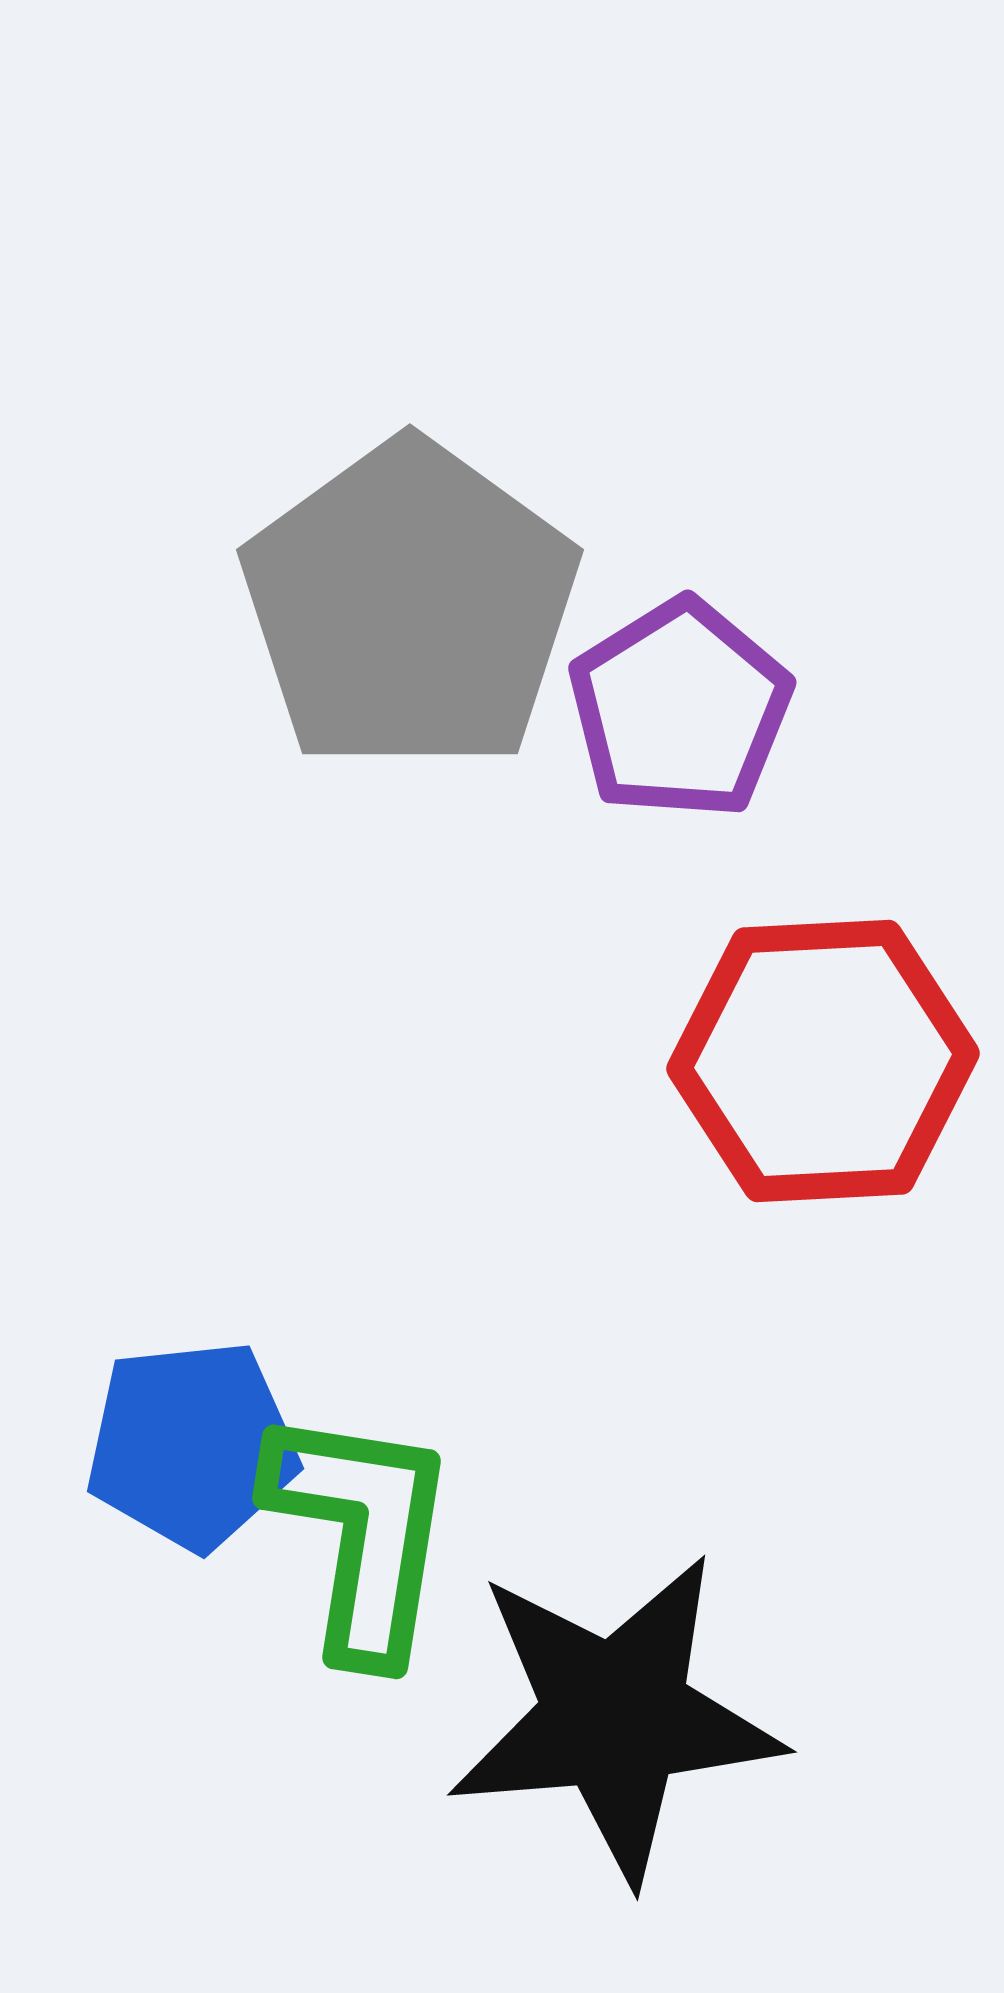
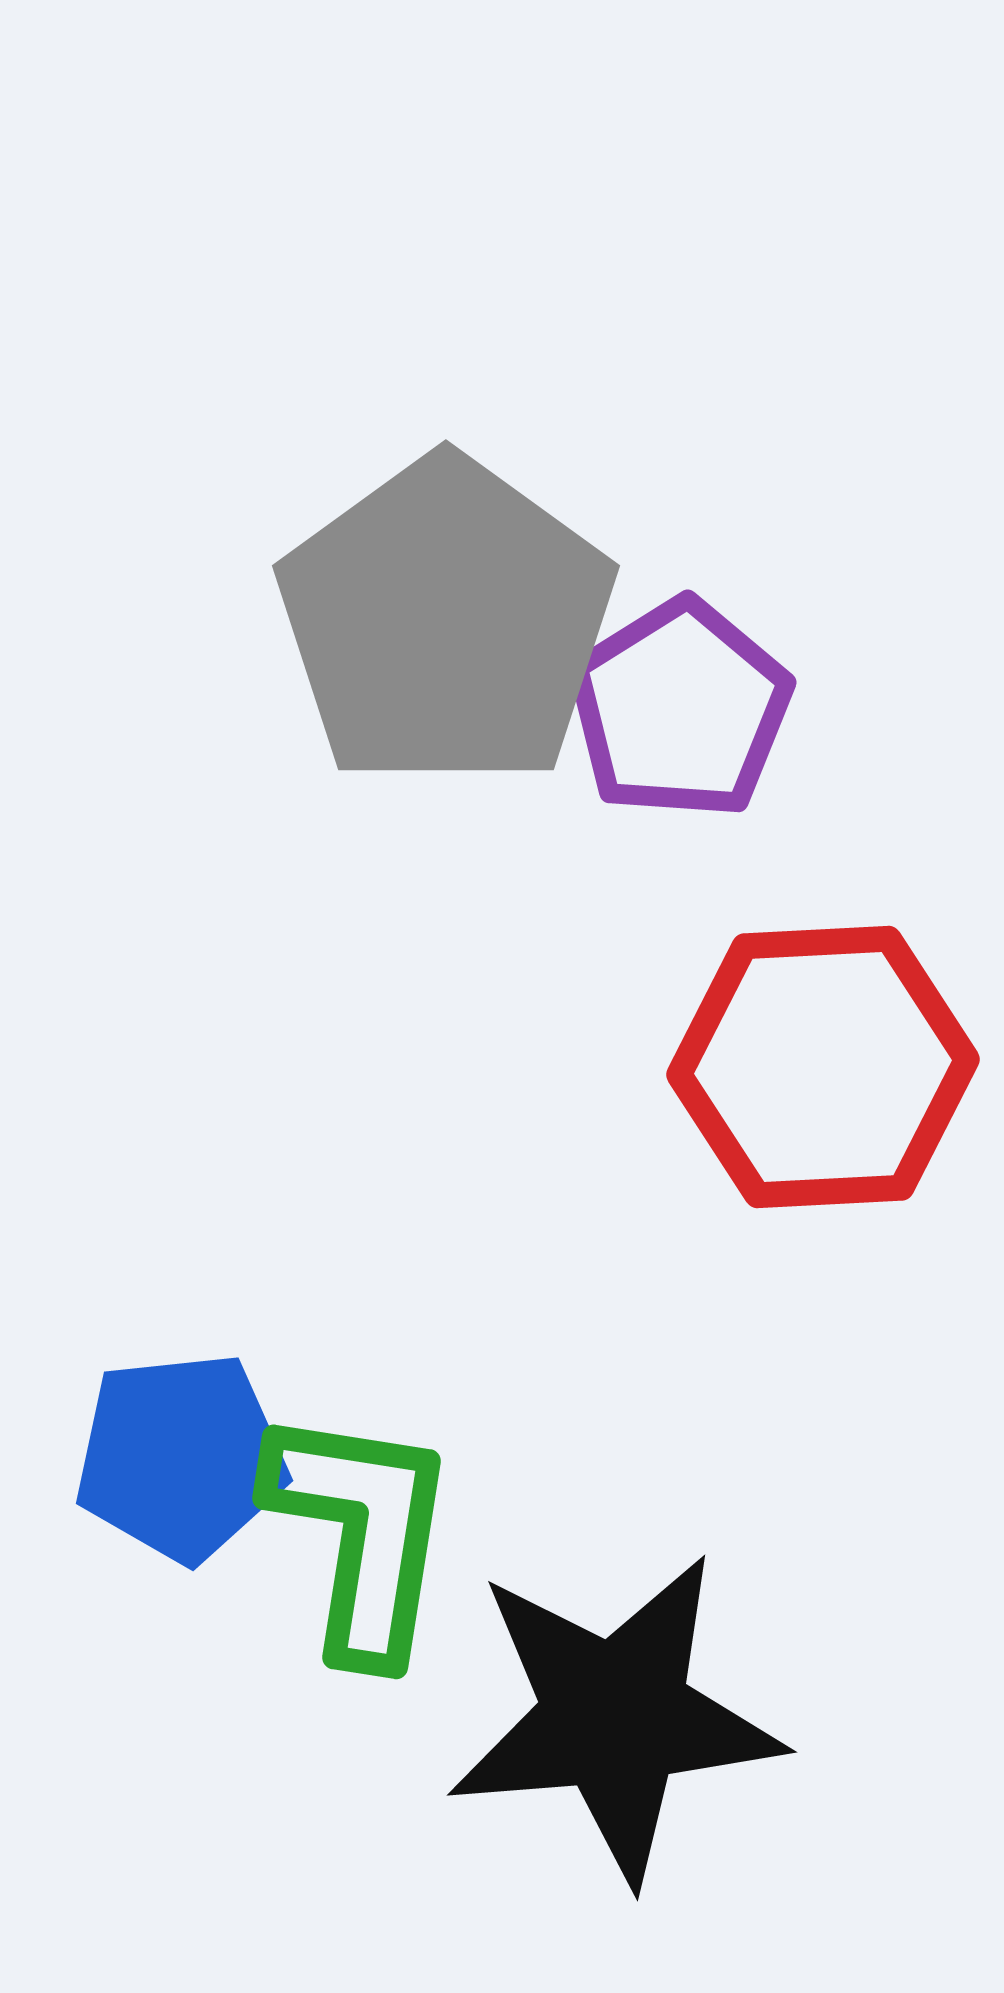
gray pentagon: moved 36 px right, 16 px down
red hexagon: moved 6 px down
blue pentagon: moved 11 px left, 12 px down
